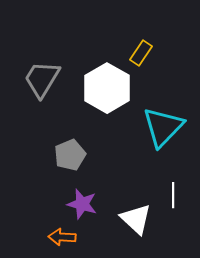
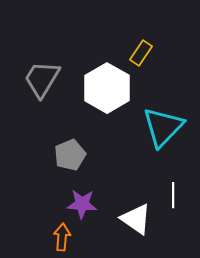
purple star: rotated 12 degrees counterclockwise
white triangle: rotated 8 degrees counterclockwise
orange arrow: rotated 92 degrees clockwise
